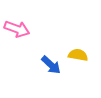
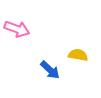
blue arrow: moved 1 px left, 5 px down
